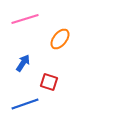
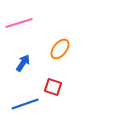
pink line: moved 6 px left, 4 px down
orange ellipse: moved 10 px down
red square: moved 4 px right, 5 px down
